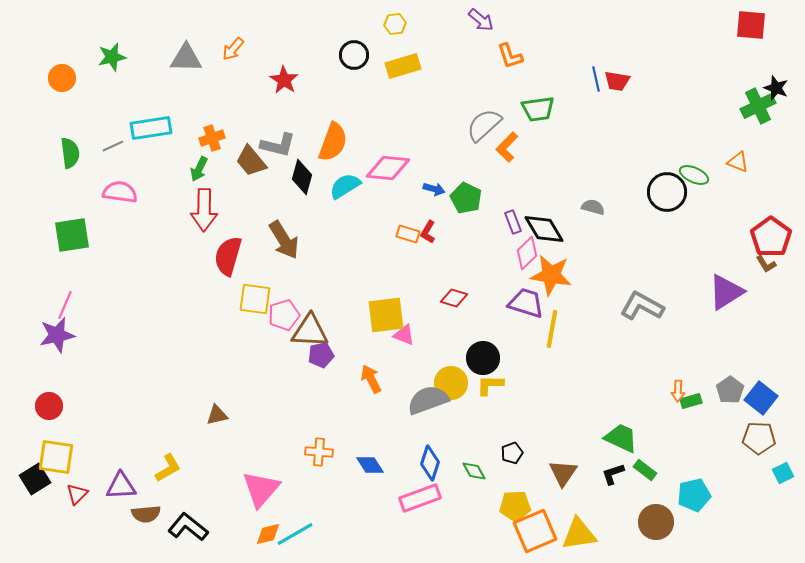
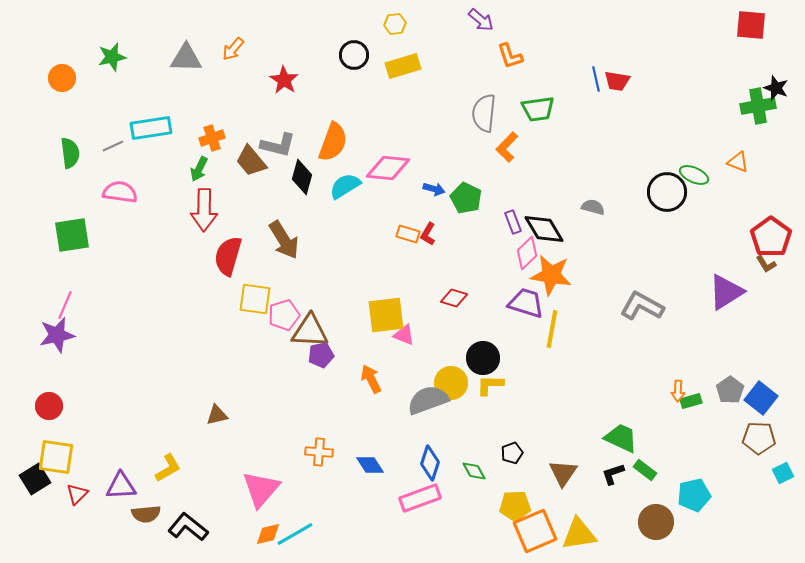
green cross at (758, 106): rotated 16 degrees clockwise
gray semicircle at (484, 125): moved 12 px up; rotated 42 degrees counterclockwise
red L-shape at (428, 232): moved 2 px down
